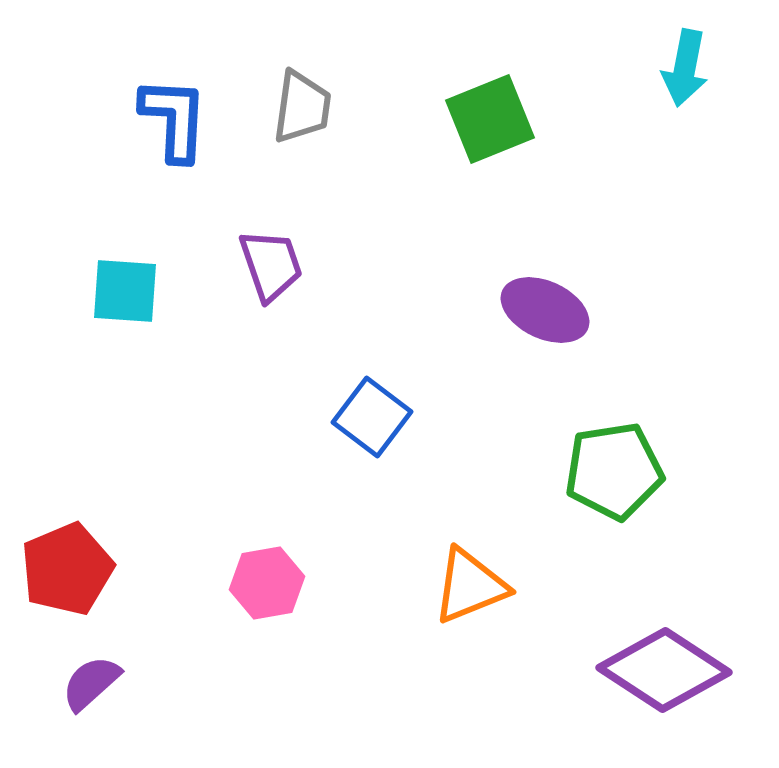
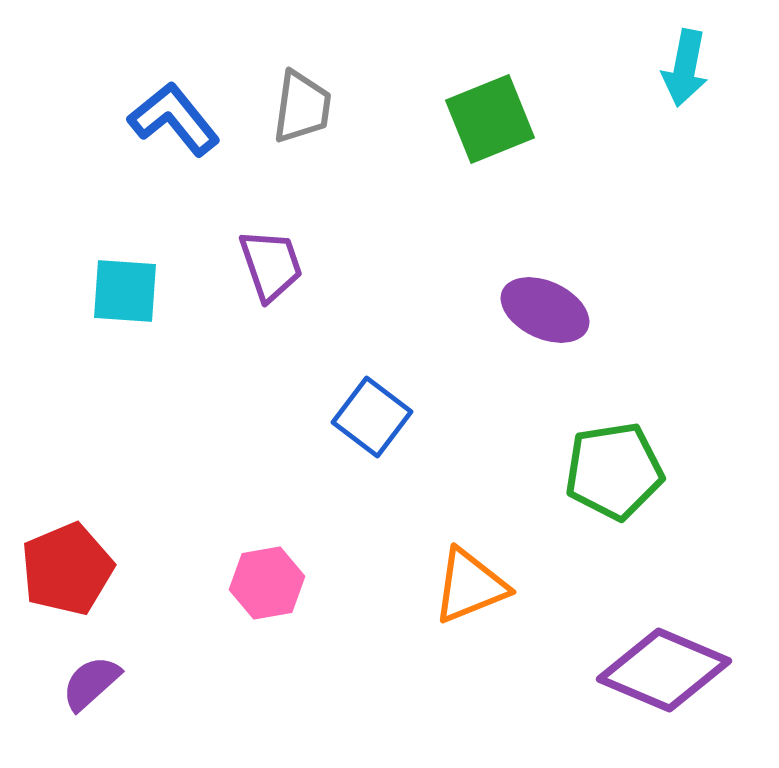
blue L-shape: rotated 42 degrees counterclockwise
purple diamond: rotated 10 degrees counterclockwise
